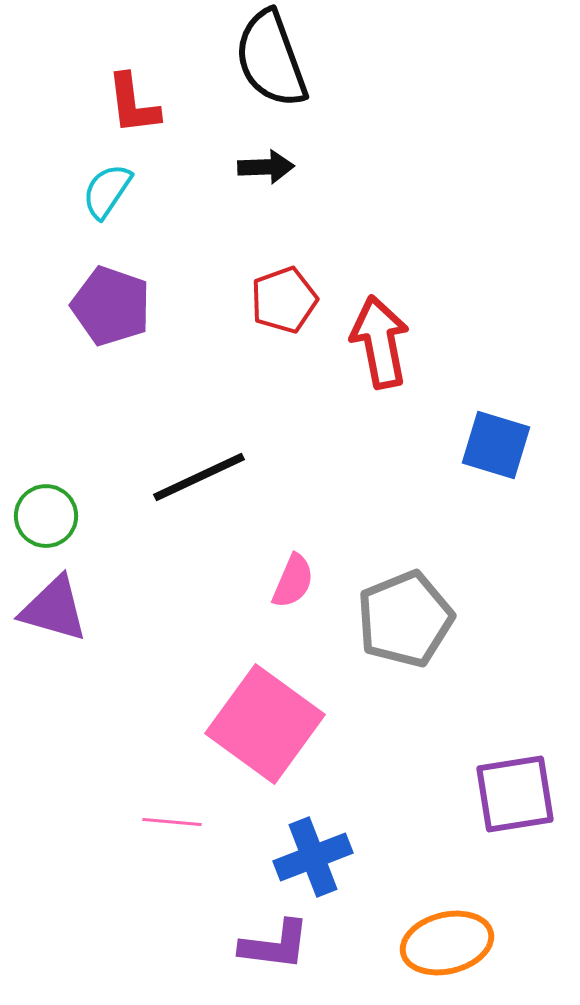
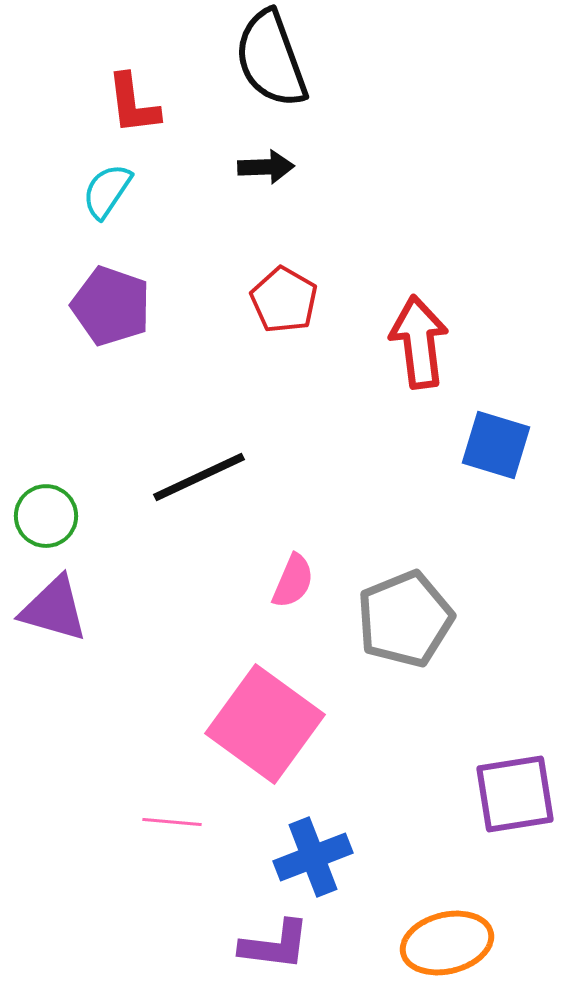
red pentagon: rotated 22 degrees counterclockwise
red arrow: moved 39 px right; rotated 4 degrees clockwise
